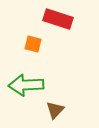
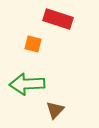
green arrow: moved 1 px right, 1 px up
